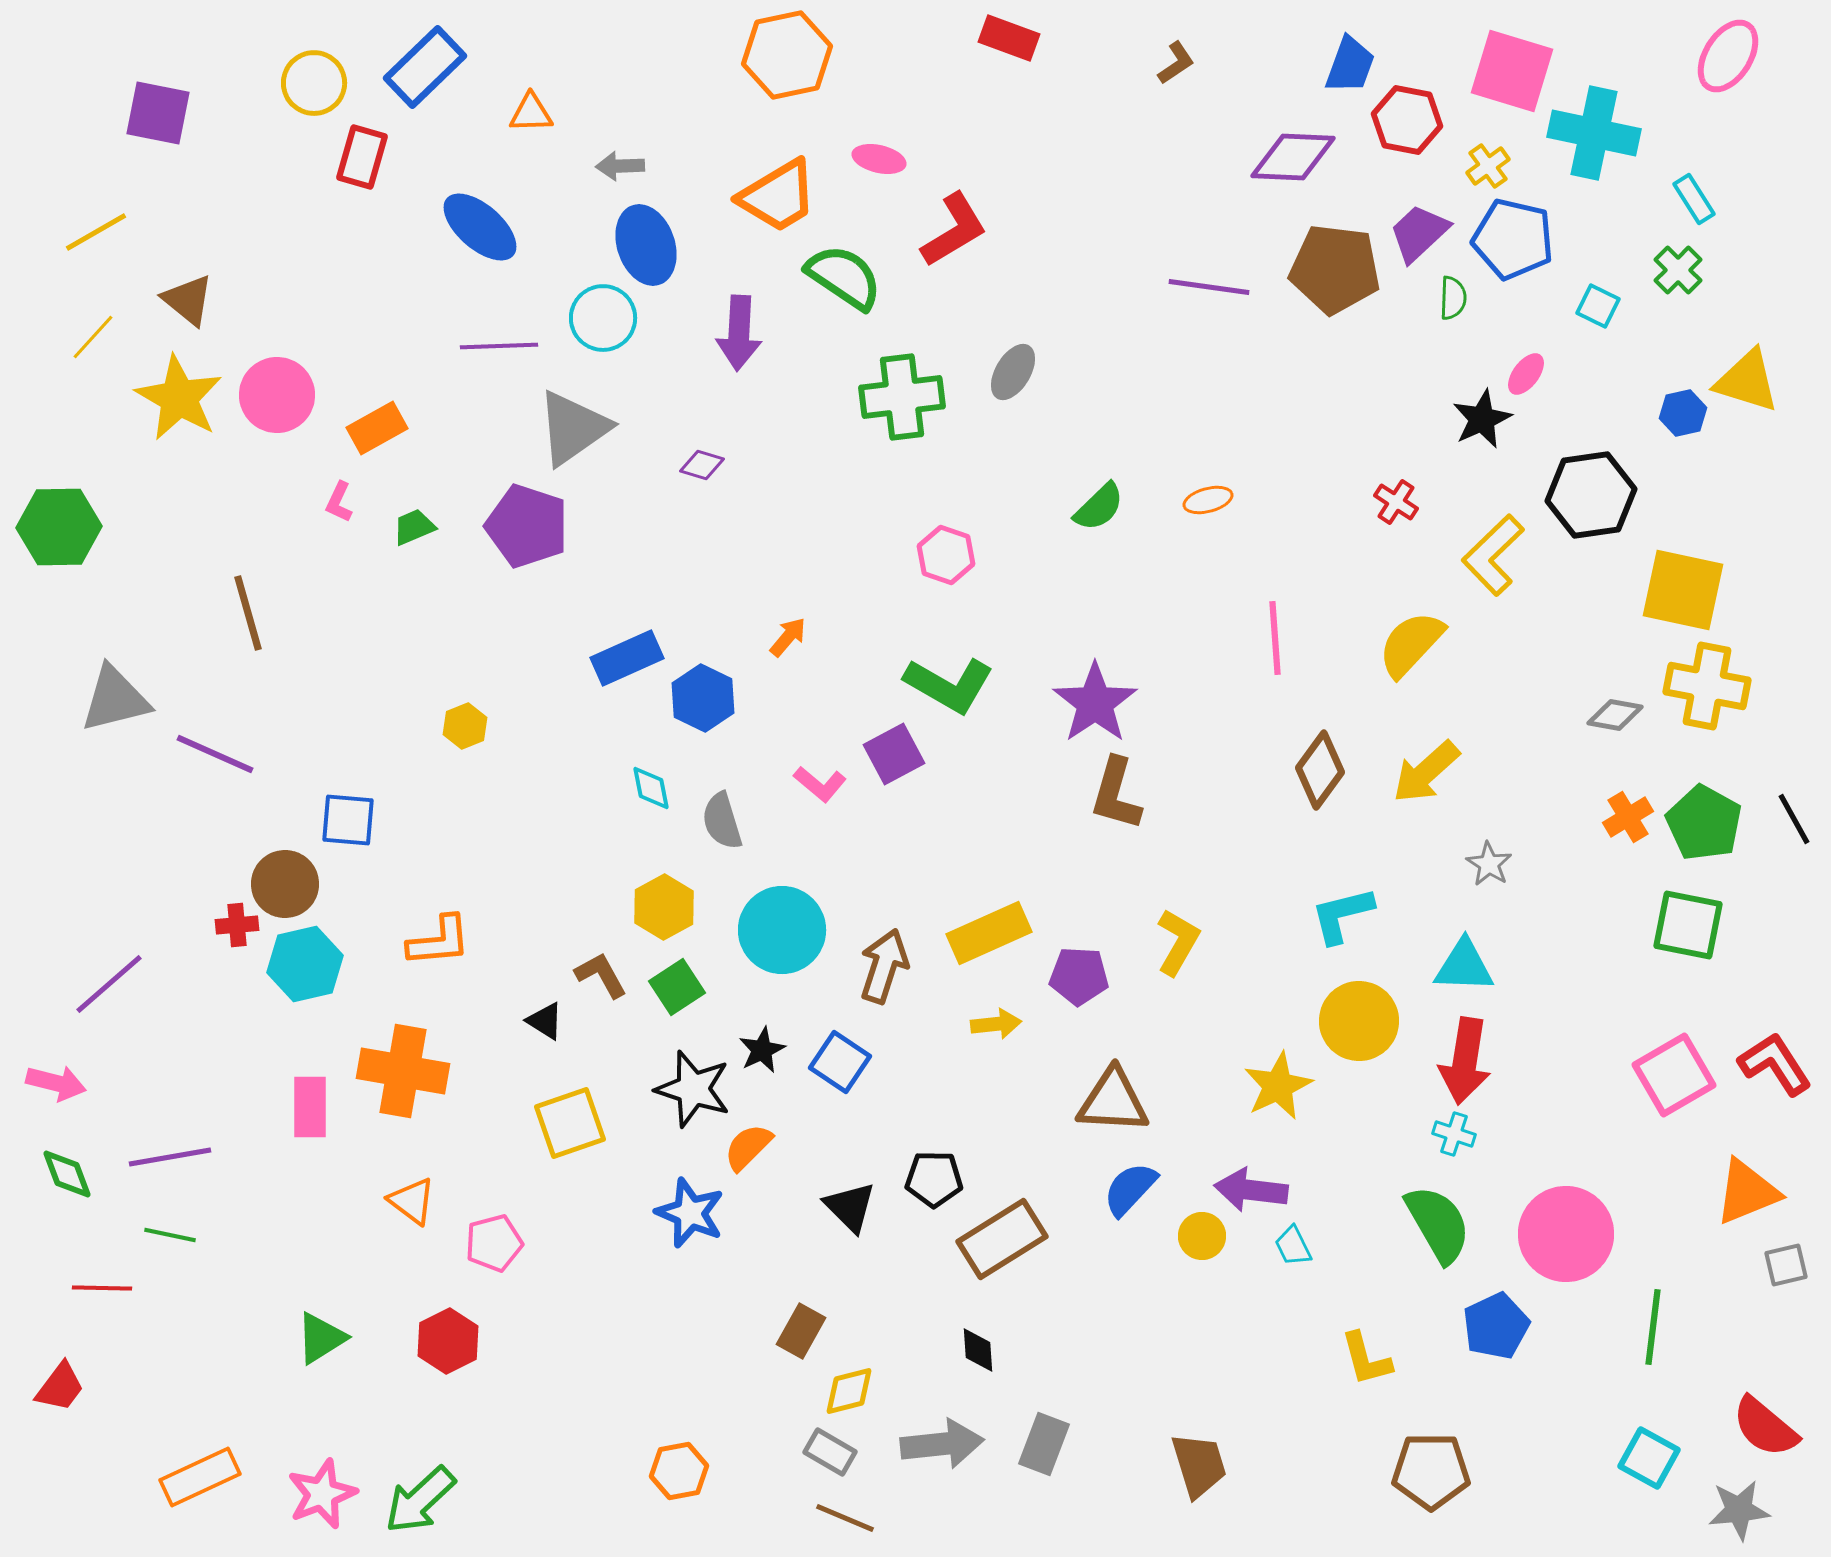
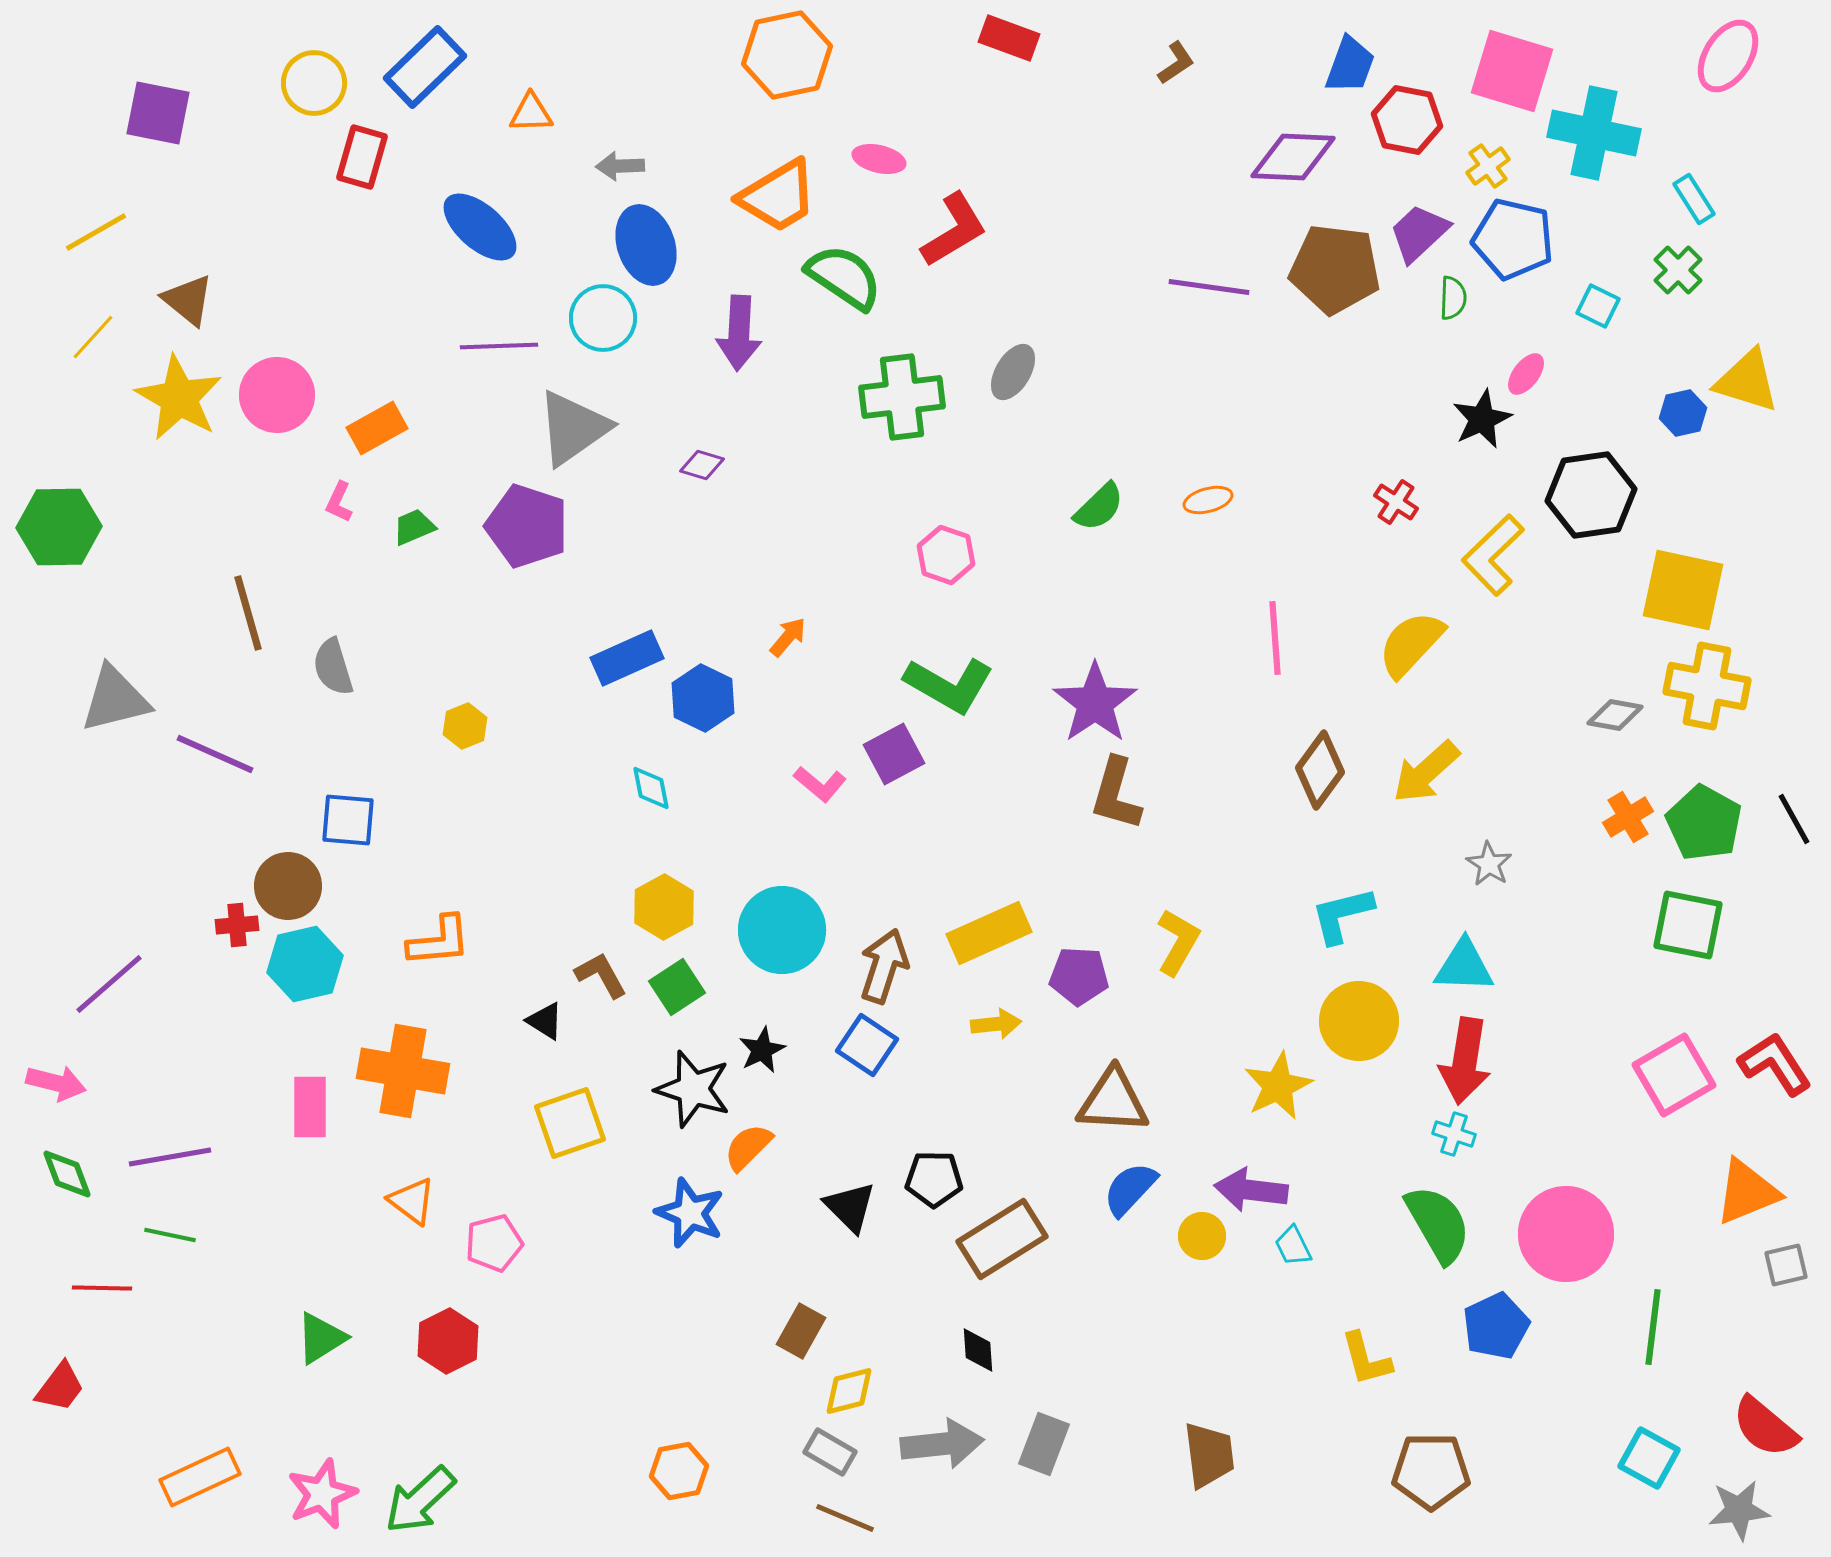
gray semicircle at (722, 821): moved 389 px left, 154 px up
brown circle at (285, 884): moved 3 px right, 2 px down
blue square at (840, 1062): moved 27 px right, 17 px up
brown trapezoid at (1199, 1465): moved 10 px right, 10 px up; rotated 10 degrees clockwise
